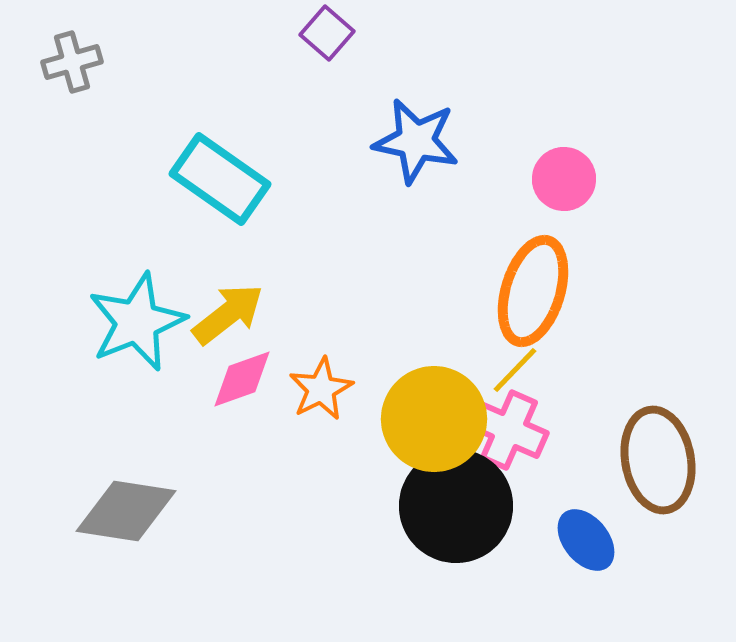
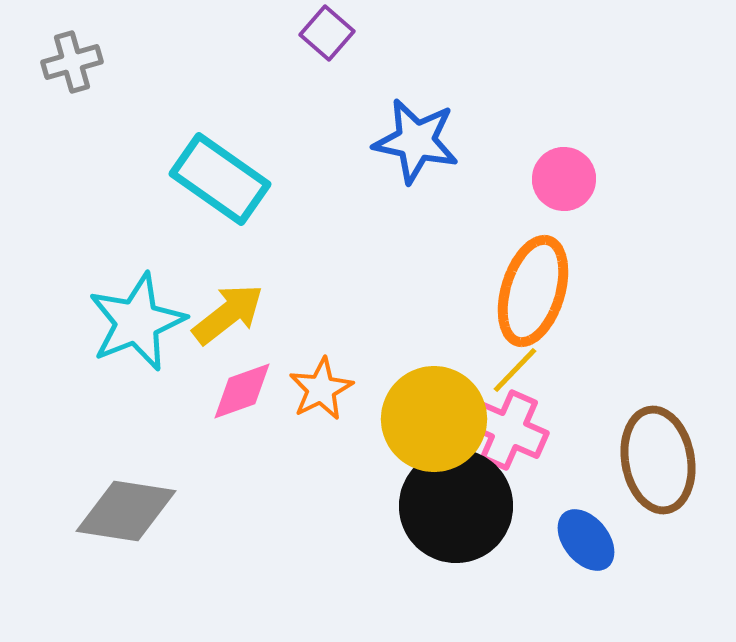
pink diamond: moved 12 px down
